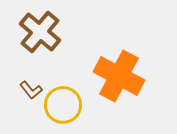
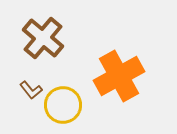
brown cross: moved 3 px right, 6 px down
orange cross: rotated 33 degrees clockwise
